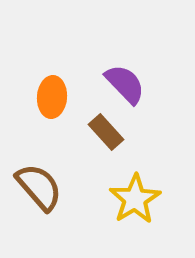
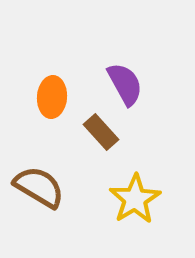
purple semicircle: rotated 15 degrees clockwise
brown rectangle: moved 5 px left
brown semicircle: rotated 18 degrees counterclockwise
